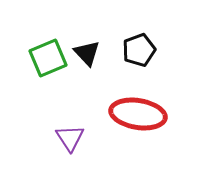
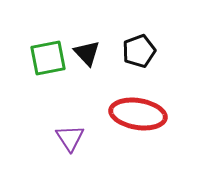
black pentagon: moved 1 px down
green square: rotated 12 degrees clockwise
